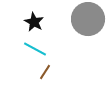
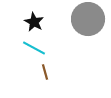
cyan line: moved 1 px left, 1 px up
brown line: rotated 49 degrees counterclockwise
